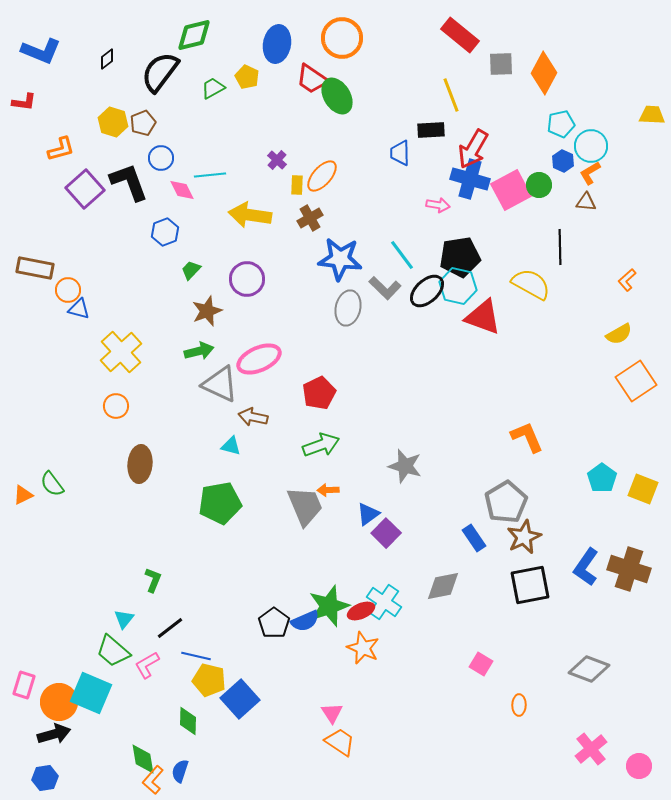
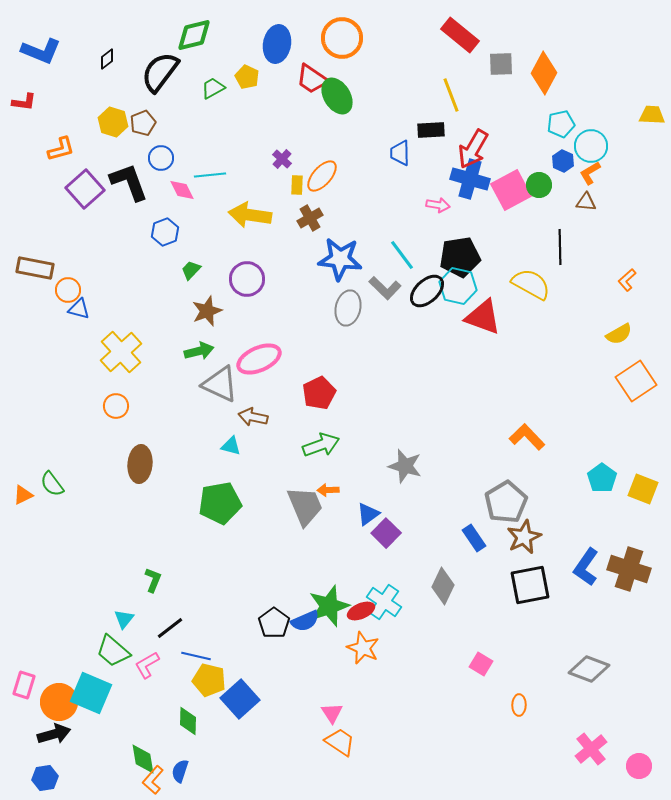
purple cross at (277, 160): moved 5 px right, 1 px up
orange L-shape at (527, 437): rotated 21 degrees counterclockwise
gray diamond at (443, 586): rotated 54 degrees counterclockwise
